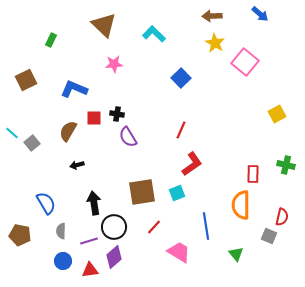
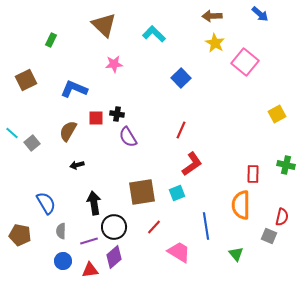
red square at (94, 118): moved 2 px right
